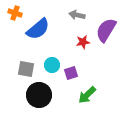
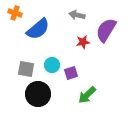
black circle: moved 1 px left, 1 px up
